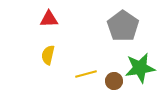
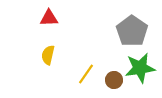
red triangle: moved 1 px up
gray pentagon: moved 9 px right, 5 px down
yellow line: rotated 40 degrees counterclockwise
brown circle: moved 1 px up
